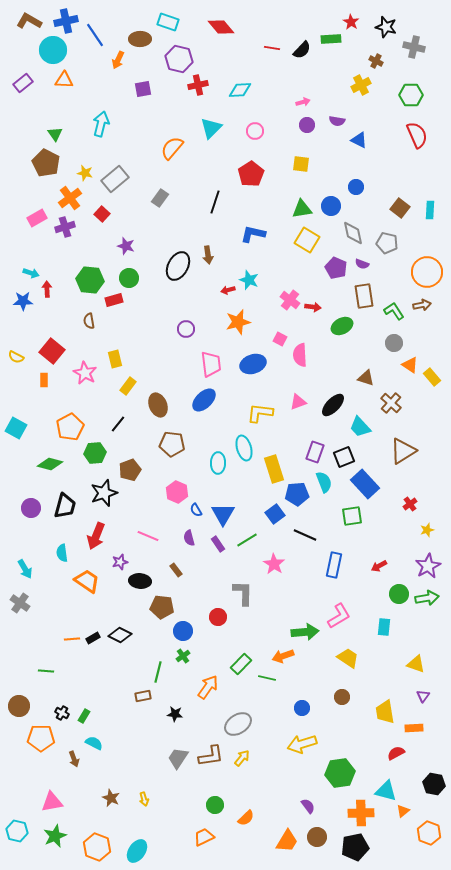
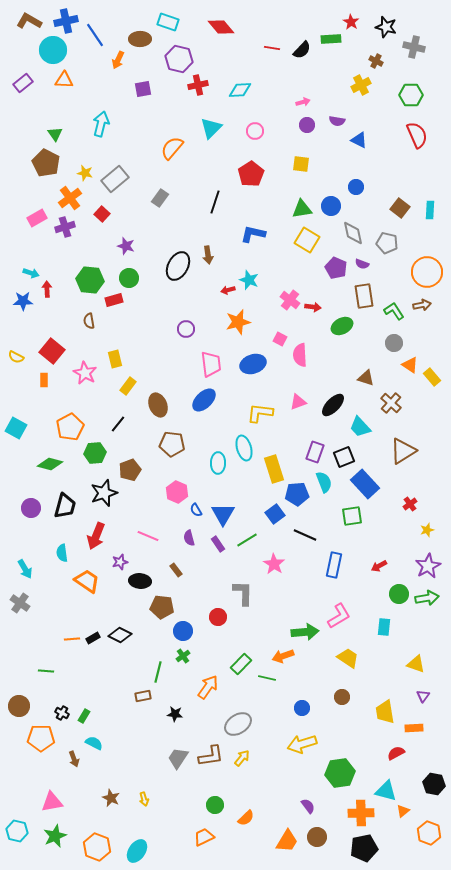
black pentagon at (355, 847): moved 9 px right, 1 px down
